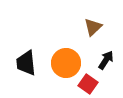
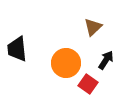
black trapezoid: moved 9 px left, 14 px up
